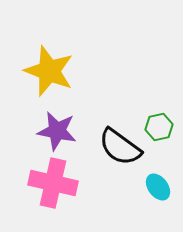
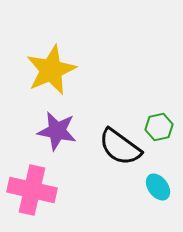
yellow star: moved 2 px right, 1 px up; rotated 27 degrees clockwise
pink cross: moved 21 px left, 7 px down
